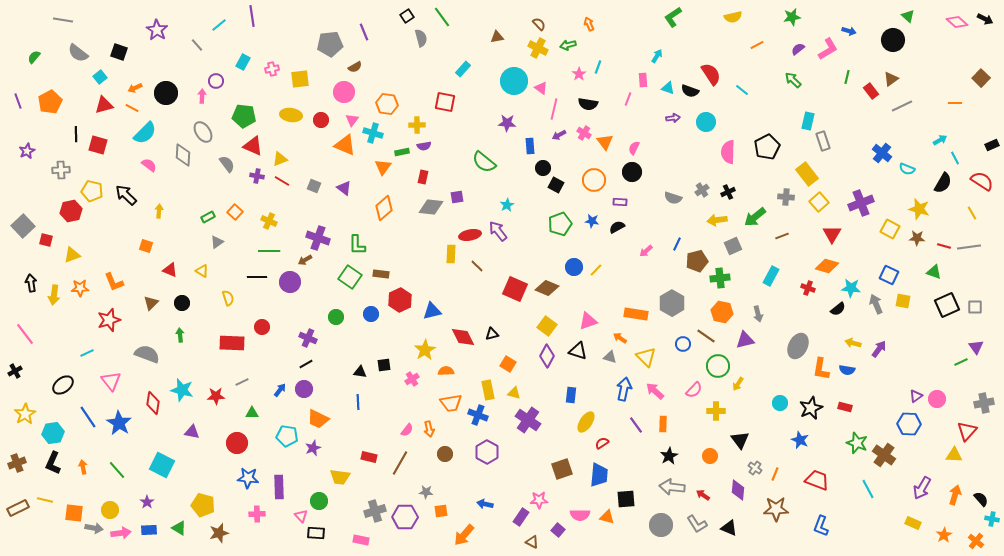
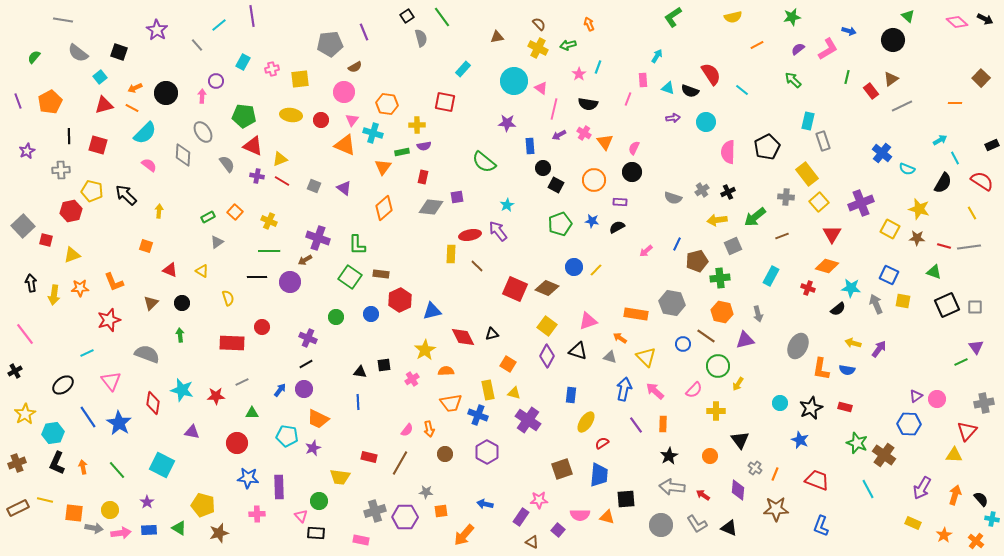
black line at (76, 134): moved 7 px left, 2 px down
gray hexagon at (672, 303): rotated 20 degrees counterclockwise
black L-shape at (53, 463): moved 4 px right
